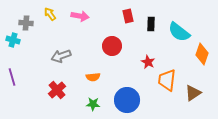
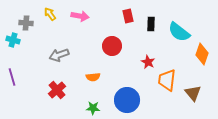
gray arrow: moved 2 px left, 1 px up
brown triangle: rotated 36 degrees counterclockwise
green star: moved 4 px down
